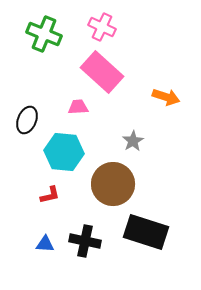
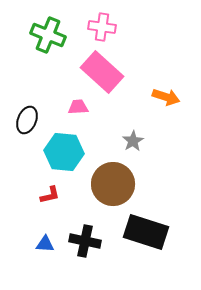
pink cross: rotated 16 degrees counterclockwise
green cross: moved 4 px right, 1 px down
